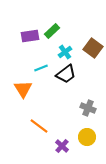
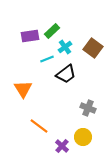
cyan cross: moved 5 px up
cyan line: moved 6 px right, 9 px up
yellow circle: moved 4 px left
